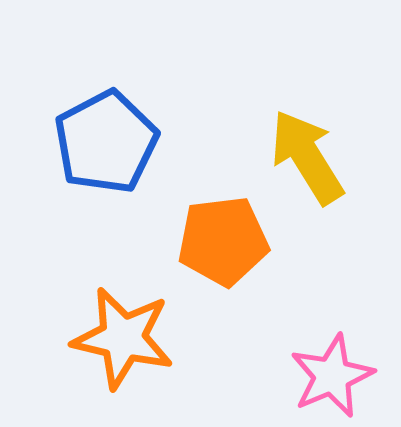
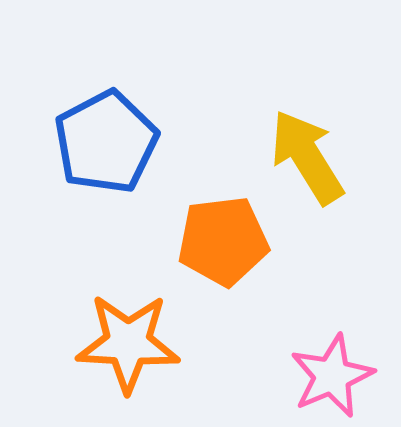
orange star: moved 5 px right, 5 px down; rotated 10 degrees counterclockwise
